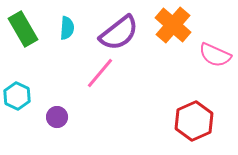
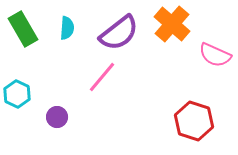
orange cross: moved 1 px left, 1 px up
pink line: moved 2 px right, 4 px down
cyan hexagon: moved 2 px up
red hexagon: rotated 18 degrees counterclockwise
